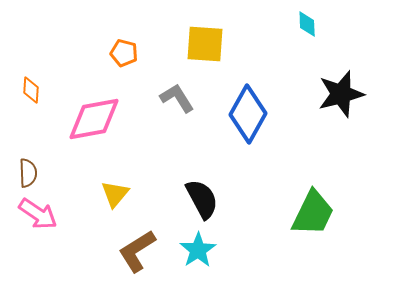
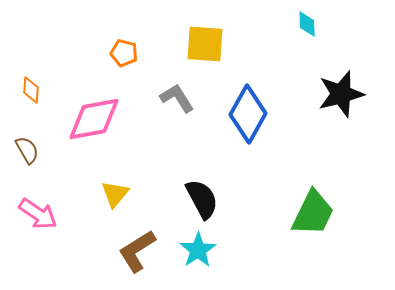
brown semicircle: moved 1 px left, 23 px up; rotated 28 degrees counterclockwise
